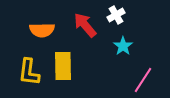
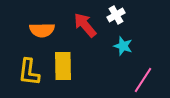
cyan star: rotated 18 degrees counterclockwise
